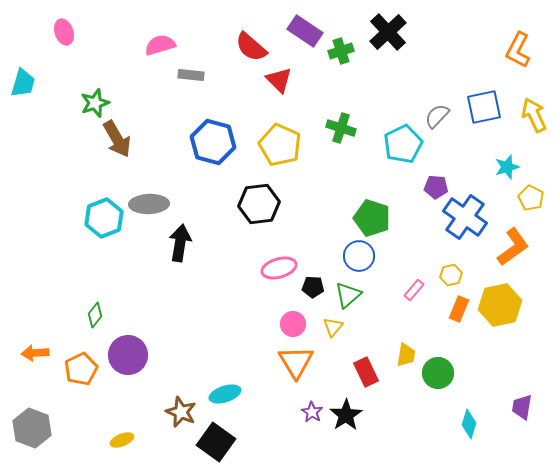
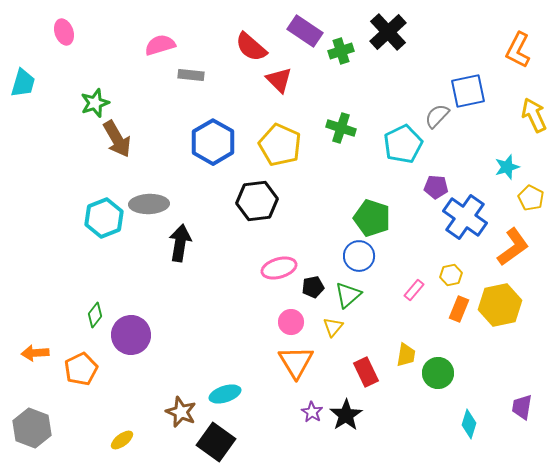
blue square at (484, 107): moved 16 px left, 16 px up
blue hexagon at (213, 142): rotated 15 degrees clockwise
black hexagon at (259, 204): moved 2 px left, 3 px up
black pentagon at (313, 287): rotated 15 degrees counterclockwise
pink circle at (293, 324): moved 2 px left, 2 px up
purple circle at (128, 355): moved 3 px right, 20 px up
yellow ellipse at (122, 440): rotated 15 degrees counterclockwise
